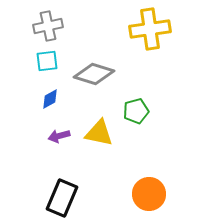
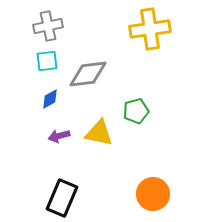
gray diamond: moved 6 px left; rotated 24 degrees counterclockwise
orange circle: moved 4 px right
